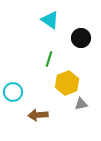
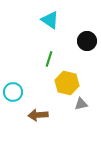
black circle: moved 6 px right, 3 px down
yellow hexagon: rotated 25 degrees counterclockwise
